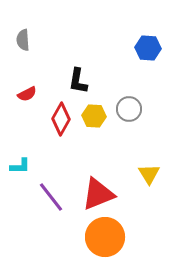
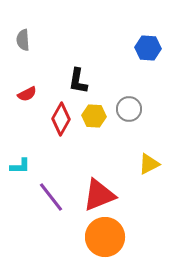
yellow triangle: moved 10 px up; rotated 35 degrees clockwise
red triangle: moved 1 px right, 1 px down
